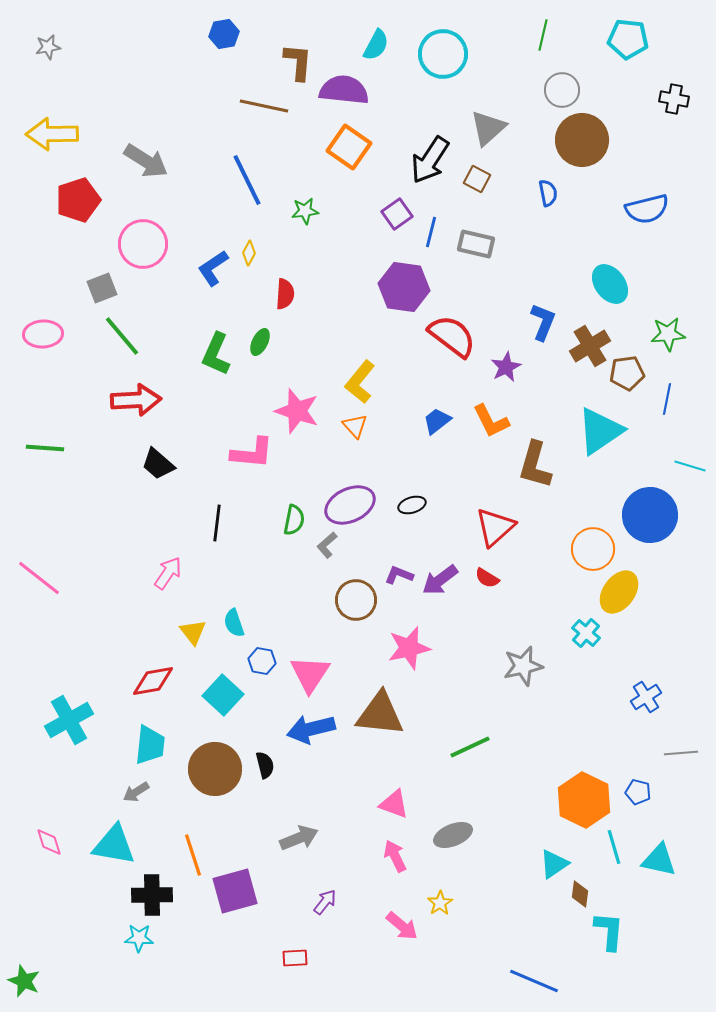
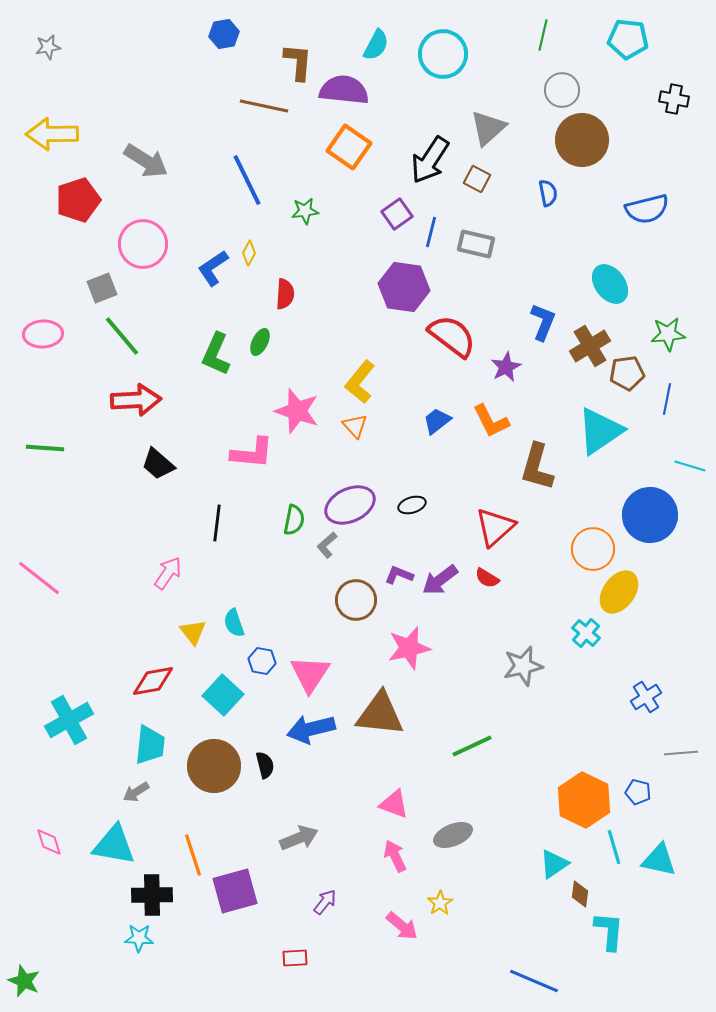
brown L-shape at (535, 465): moved 2 px right, 2 px down
green line at (470, 747): moved 2 px right, 1 px up
brown circle at (215, 769): moved 1 px left, 3 px up
